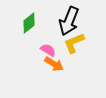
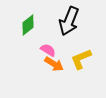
green diamond: moved 1 px left, 2 px down
yellow L-shape: moved 7 px right, 16 px down
